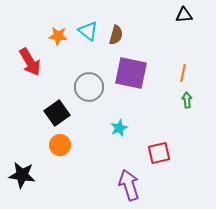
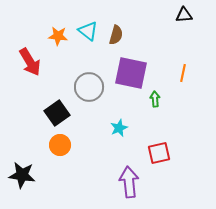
green arrow: moved 32 px left, 1 px up
purple arrow: moved 3 px up; rotated 12 degrees clockwise
